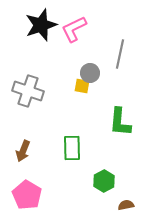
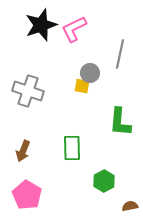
brown semicircle: moved 4 px right, 1 px down
